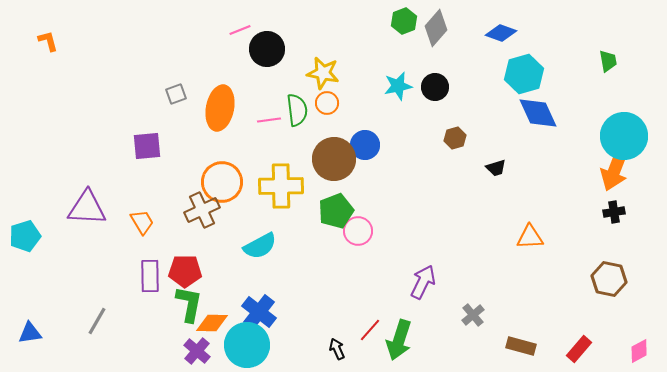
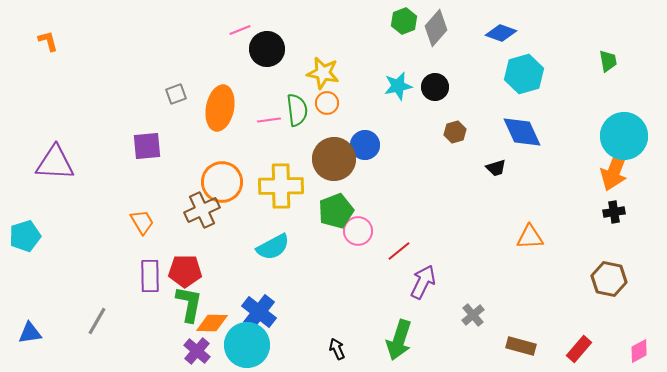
blue diamond at (538, 113): moved 16 px left, 19 px down
brown hexagon at (455, 138): moved 6 px up
purple triangle at (87, 208): moved 32 px left, 45 px up
cyan semicircle at (260, 246): moved 13 px right, 1 px down
red line at (370, 330): moved 29 px right, 79 px up; rotated 10 degrees clockwise
